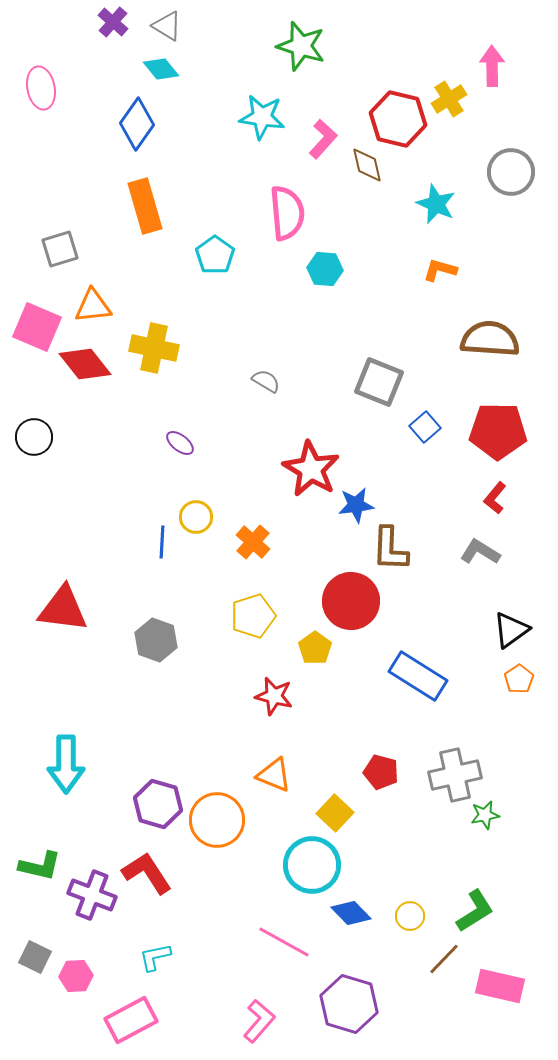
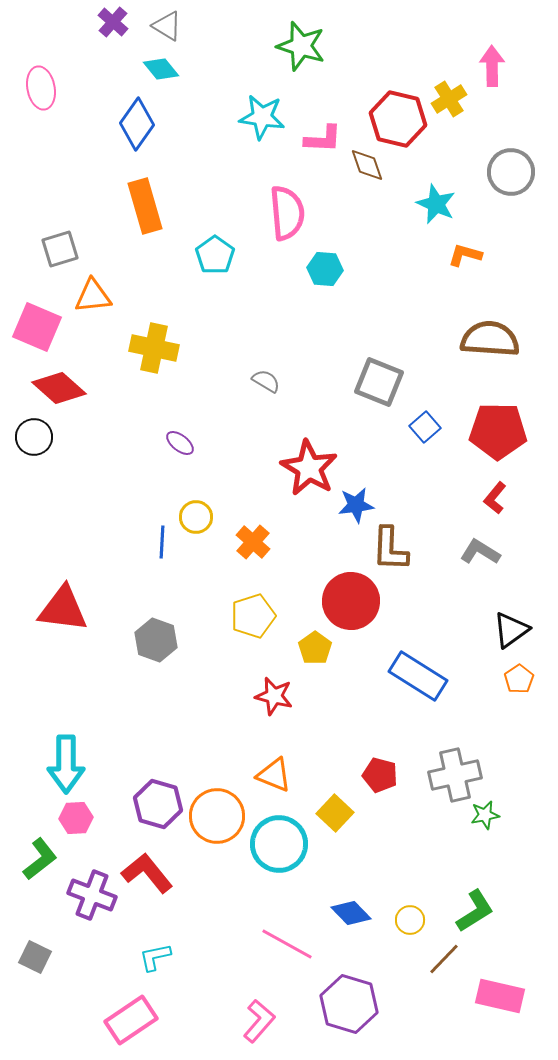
pink L-shape at (323, 139): rotated 51 degrees clockwise
brown diamond at (367, 165): rotated 6 degrees counterclockwise
orange L-shape at (440, 270): moved 25 px right, 15 px up
orange triangle at (93, 306): moved 10 px up
red diamond at (85, 364): moved 26 px left, 24 px down; rotated 10 degrees counterclockwise
red star at (311, 469): moved 2 px left, 1 px up
red pentagon at (381, 772): moved 1 px left, 3 px down
orange circle at (217, 820): moved 4 px up
cyan circle at (312, 865): moved 33 px left, 21 px up
green L-shape at (40, 866): moved 7 px up; rotated 51 degrees counterclockwise
red L-shape at (147, 873): rotated 6 degrees counterclockwise
yellow circle at (410, 916): moved 4 px down
pink line at (284, 942): moved 3 px right, 2 px down
pink hexagon at (76, 976): moved 158 px up
pink rectangle at (500, 986): moved 10 px down
pink rectangle at (131, 1020): rotated 6 degrees counterclockwise
